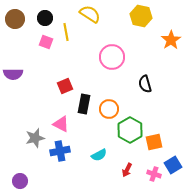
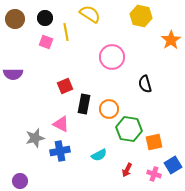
green hexagon: moved 1 px left, 1 px up; rotated 20 degrees counterclockwise
